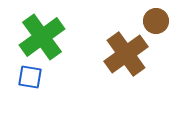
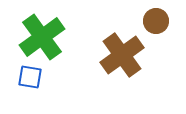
brown cross: moved 4 px left, 1 px down
